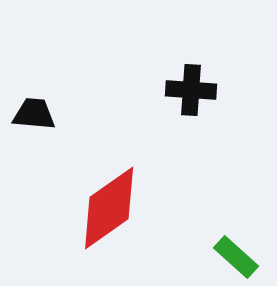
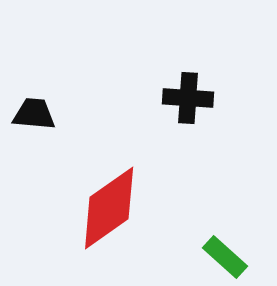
black cross: moved 3 px left, 8 px down
green rectangle: moved 11 px left
